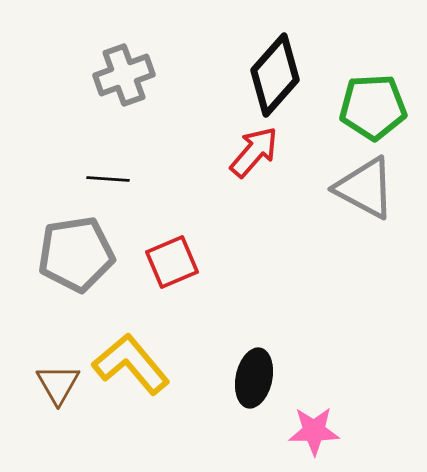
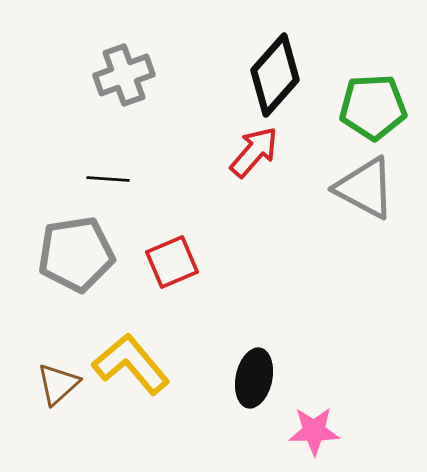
brown triangle: rotated 18 degrees clockwise
